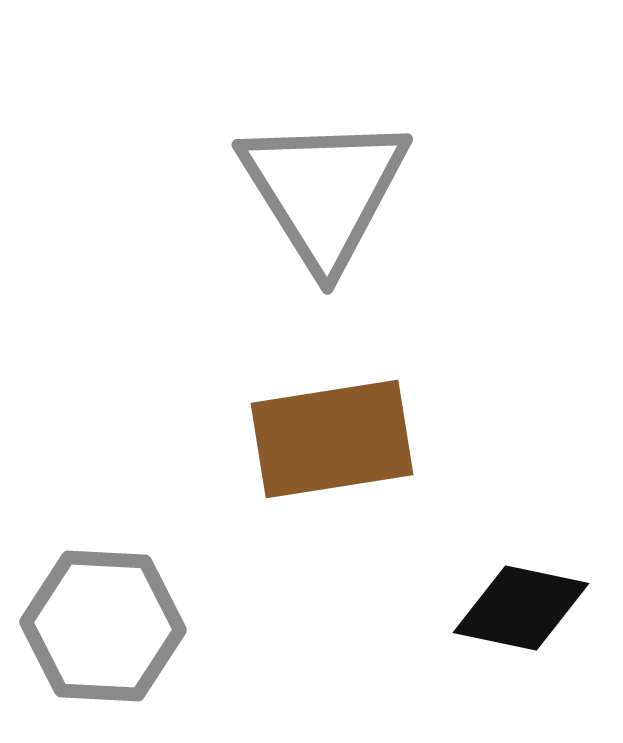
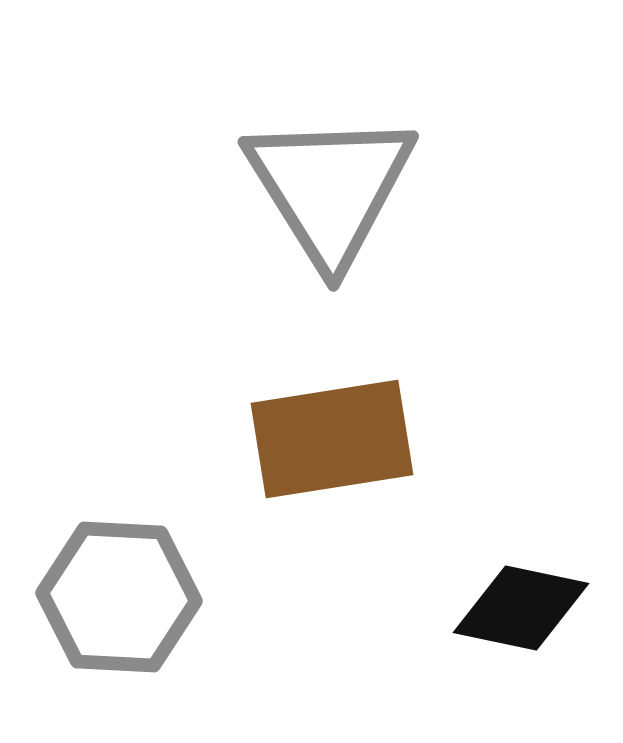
gray triangle: moved 6 px right, 3 px up
gray hexagon: moved 16 px right, 29 px up
